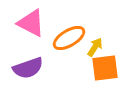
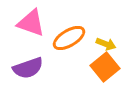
pink triangle: rotated 8 degrees counterclockwise
yellow arrow: moved 11 px right, 3 px up; rotated 78 degrees clockwise
orange square: moved 1 px up; rotated 32 degrees counterclockwise
